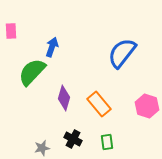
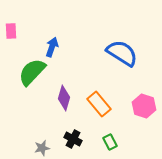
blue semicircle: rotated 84 degrees clockwise
pink hexagon: moved 3 px left
green rectangle: moved 3 px right; rotated 21 degrees counterclockwise
